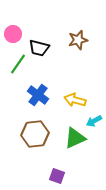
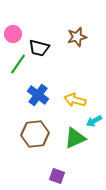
brown star: moved 1 px left, 3 px up
